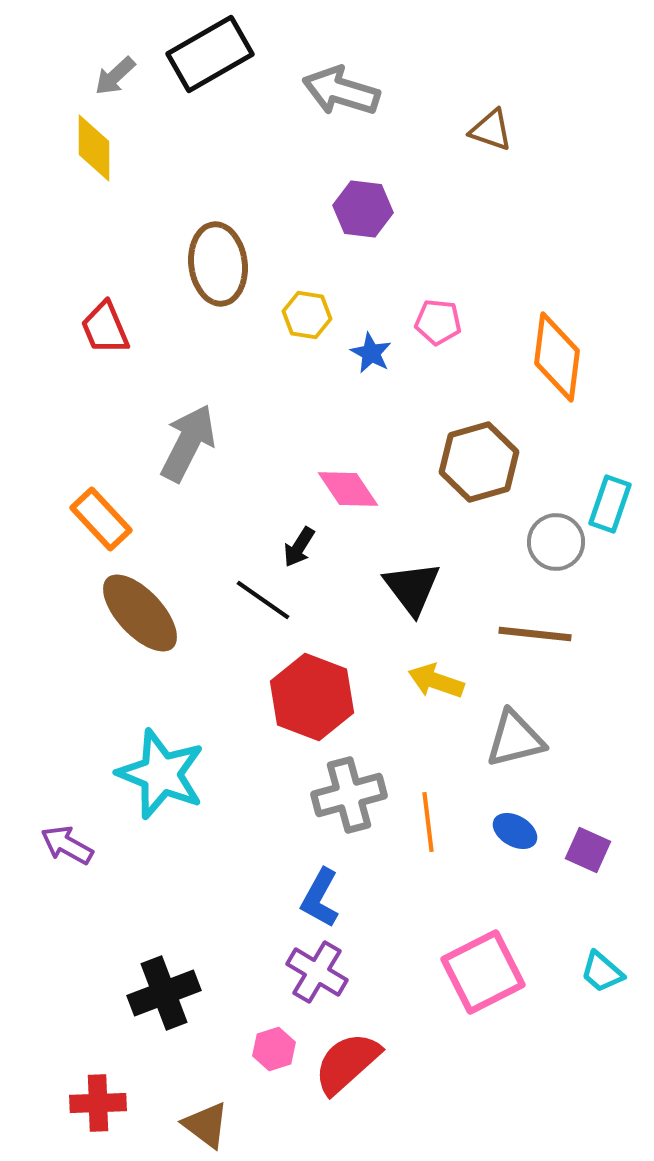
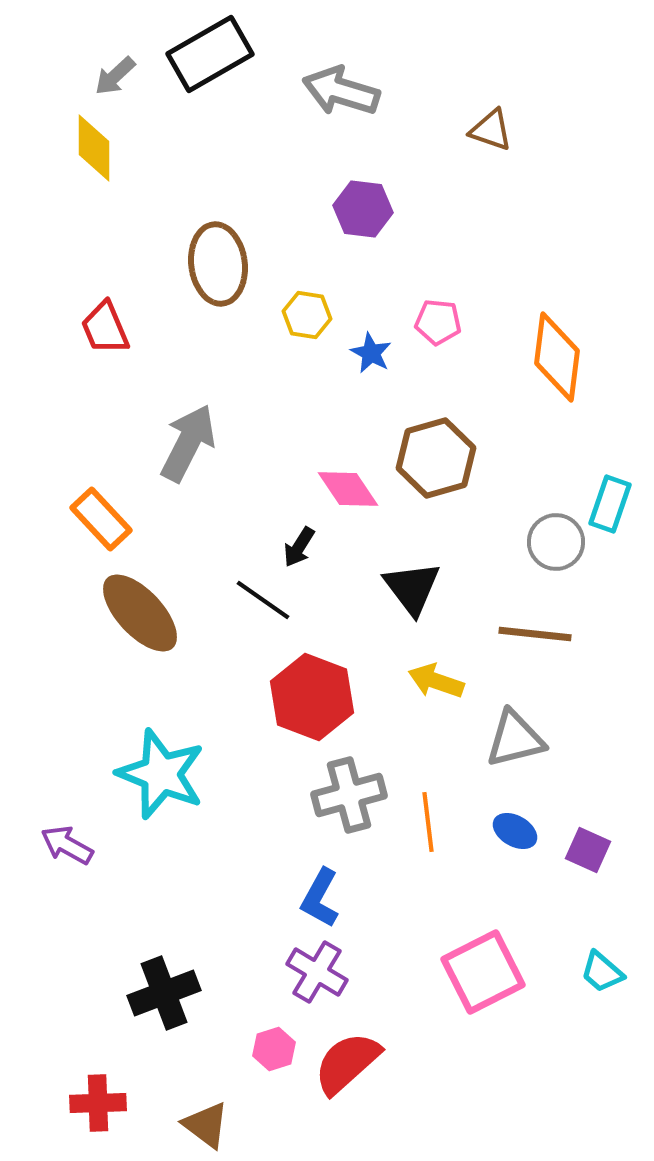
brown hexagon at (479, 462): moved 43 px left, 4 px up
